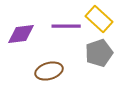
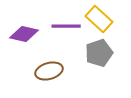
purple diamond: moved 3 px right; rotated 20 degrees clockwise
